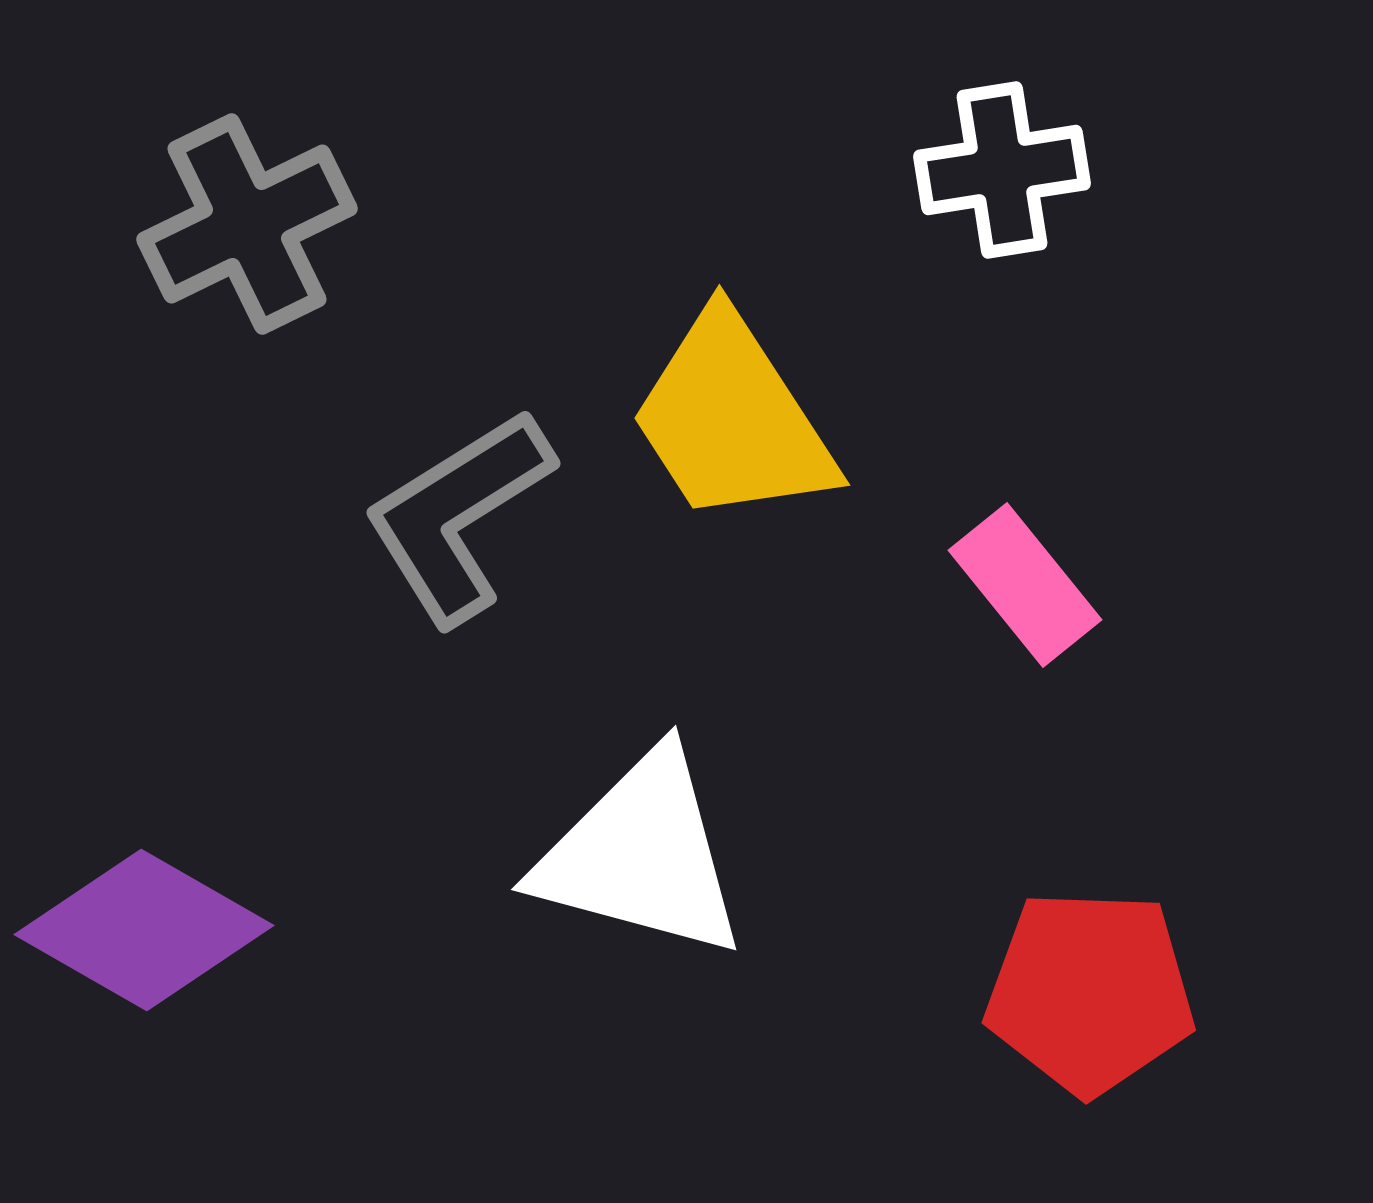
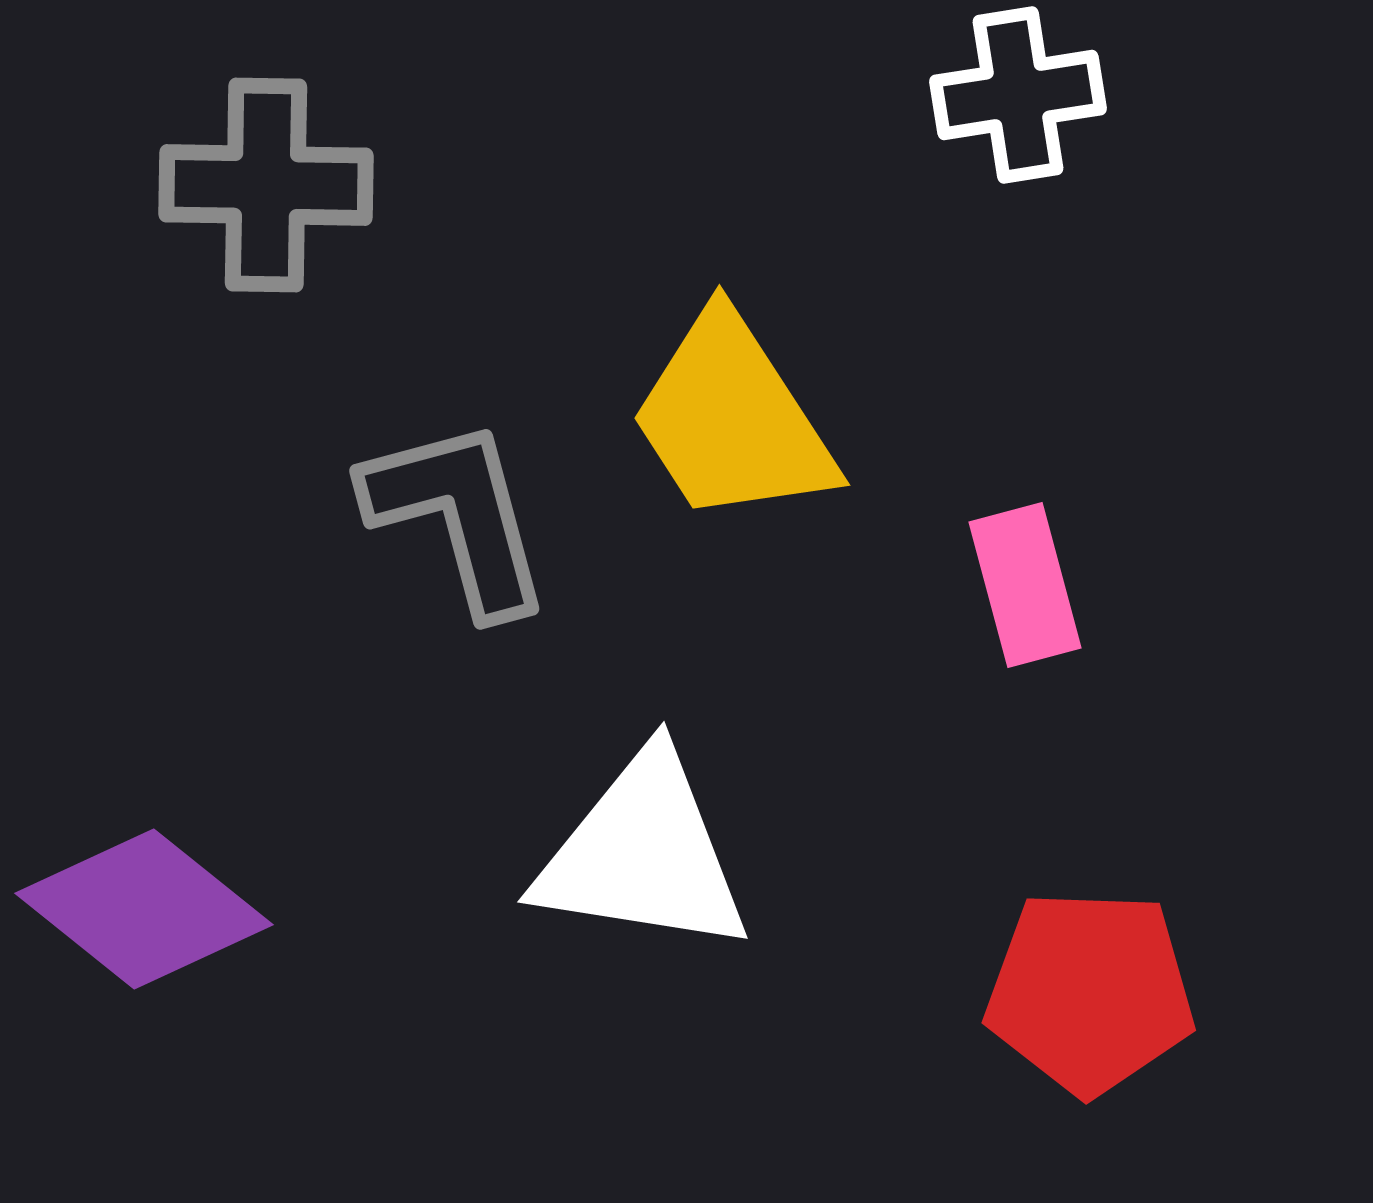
white cross: moved 16 px right, 75 px up
gray cross: moved 19 px right, 39 px up; rotated 27 degrees clockwise
gray L-shape: rotated 107 degrees clockwise
pink rectangle: rotated 24 degrees clockwise
white triangle: moved 2 px right, 1 px up; rotated 6 degrees counterclockwise
purple diamond: moved 21 px up; rotated 9 degrees clockwise
